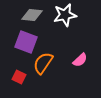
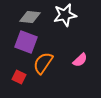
gray diamond: moved 2 px left, 2 px down
